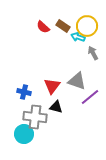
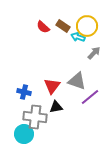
gray arrow: moved 1 px right; rotated 72 degrees clockwise
black triangle: rotated 24 degrees counterclockwise
